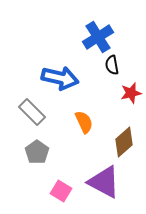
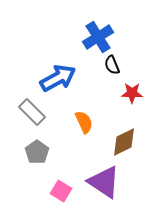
black semicircle: rotated 12 degrees counterclockwise
blue arrow: moved 2 px left; rotated 42 degrees counterclockwise
red star: moved 1 px right; rotated 15 degrees clockwise
brown diamond: rotated 16 degrees clockwise
purple triangle: rotated 6 degrees clockwise
